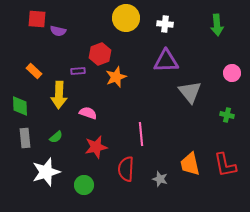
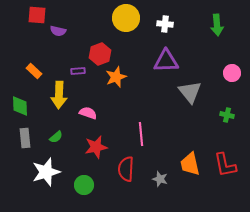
red square: moved 4 px up
